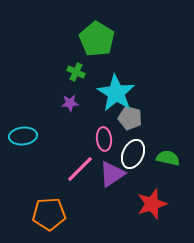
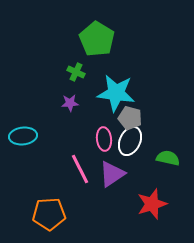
cyan star: rotated 24 degrees counterclockwise
white ellipse: moved 3 px left, 13 px up
pink line: rotated 72 degrees counterclockwise
